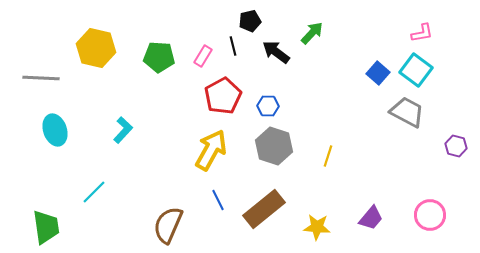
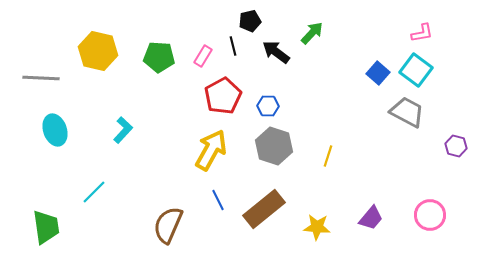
yellow hexagon: moved 2 px right, 3 px down
